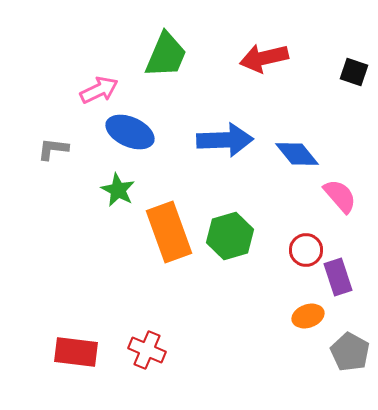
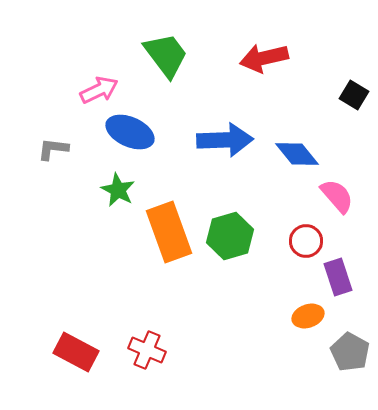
green trapezoid: rotated 60 degrees counterclockwise
black square: moved 23 px down; rotated 12 degrees clockwise
pink semicircle: moved 3 px left
red circle: moved 9 px up
red rectangle: rotated 21 degrees clockwise
